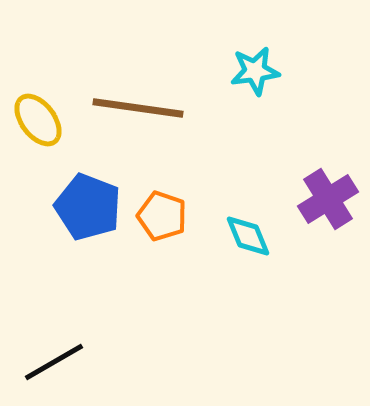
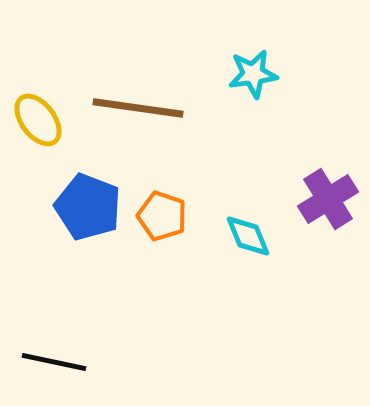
cyan star: moved 2 px left, 3 px down
black line: rotated 42 degrees clockwise
